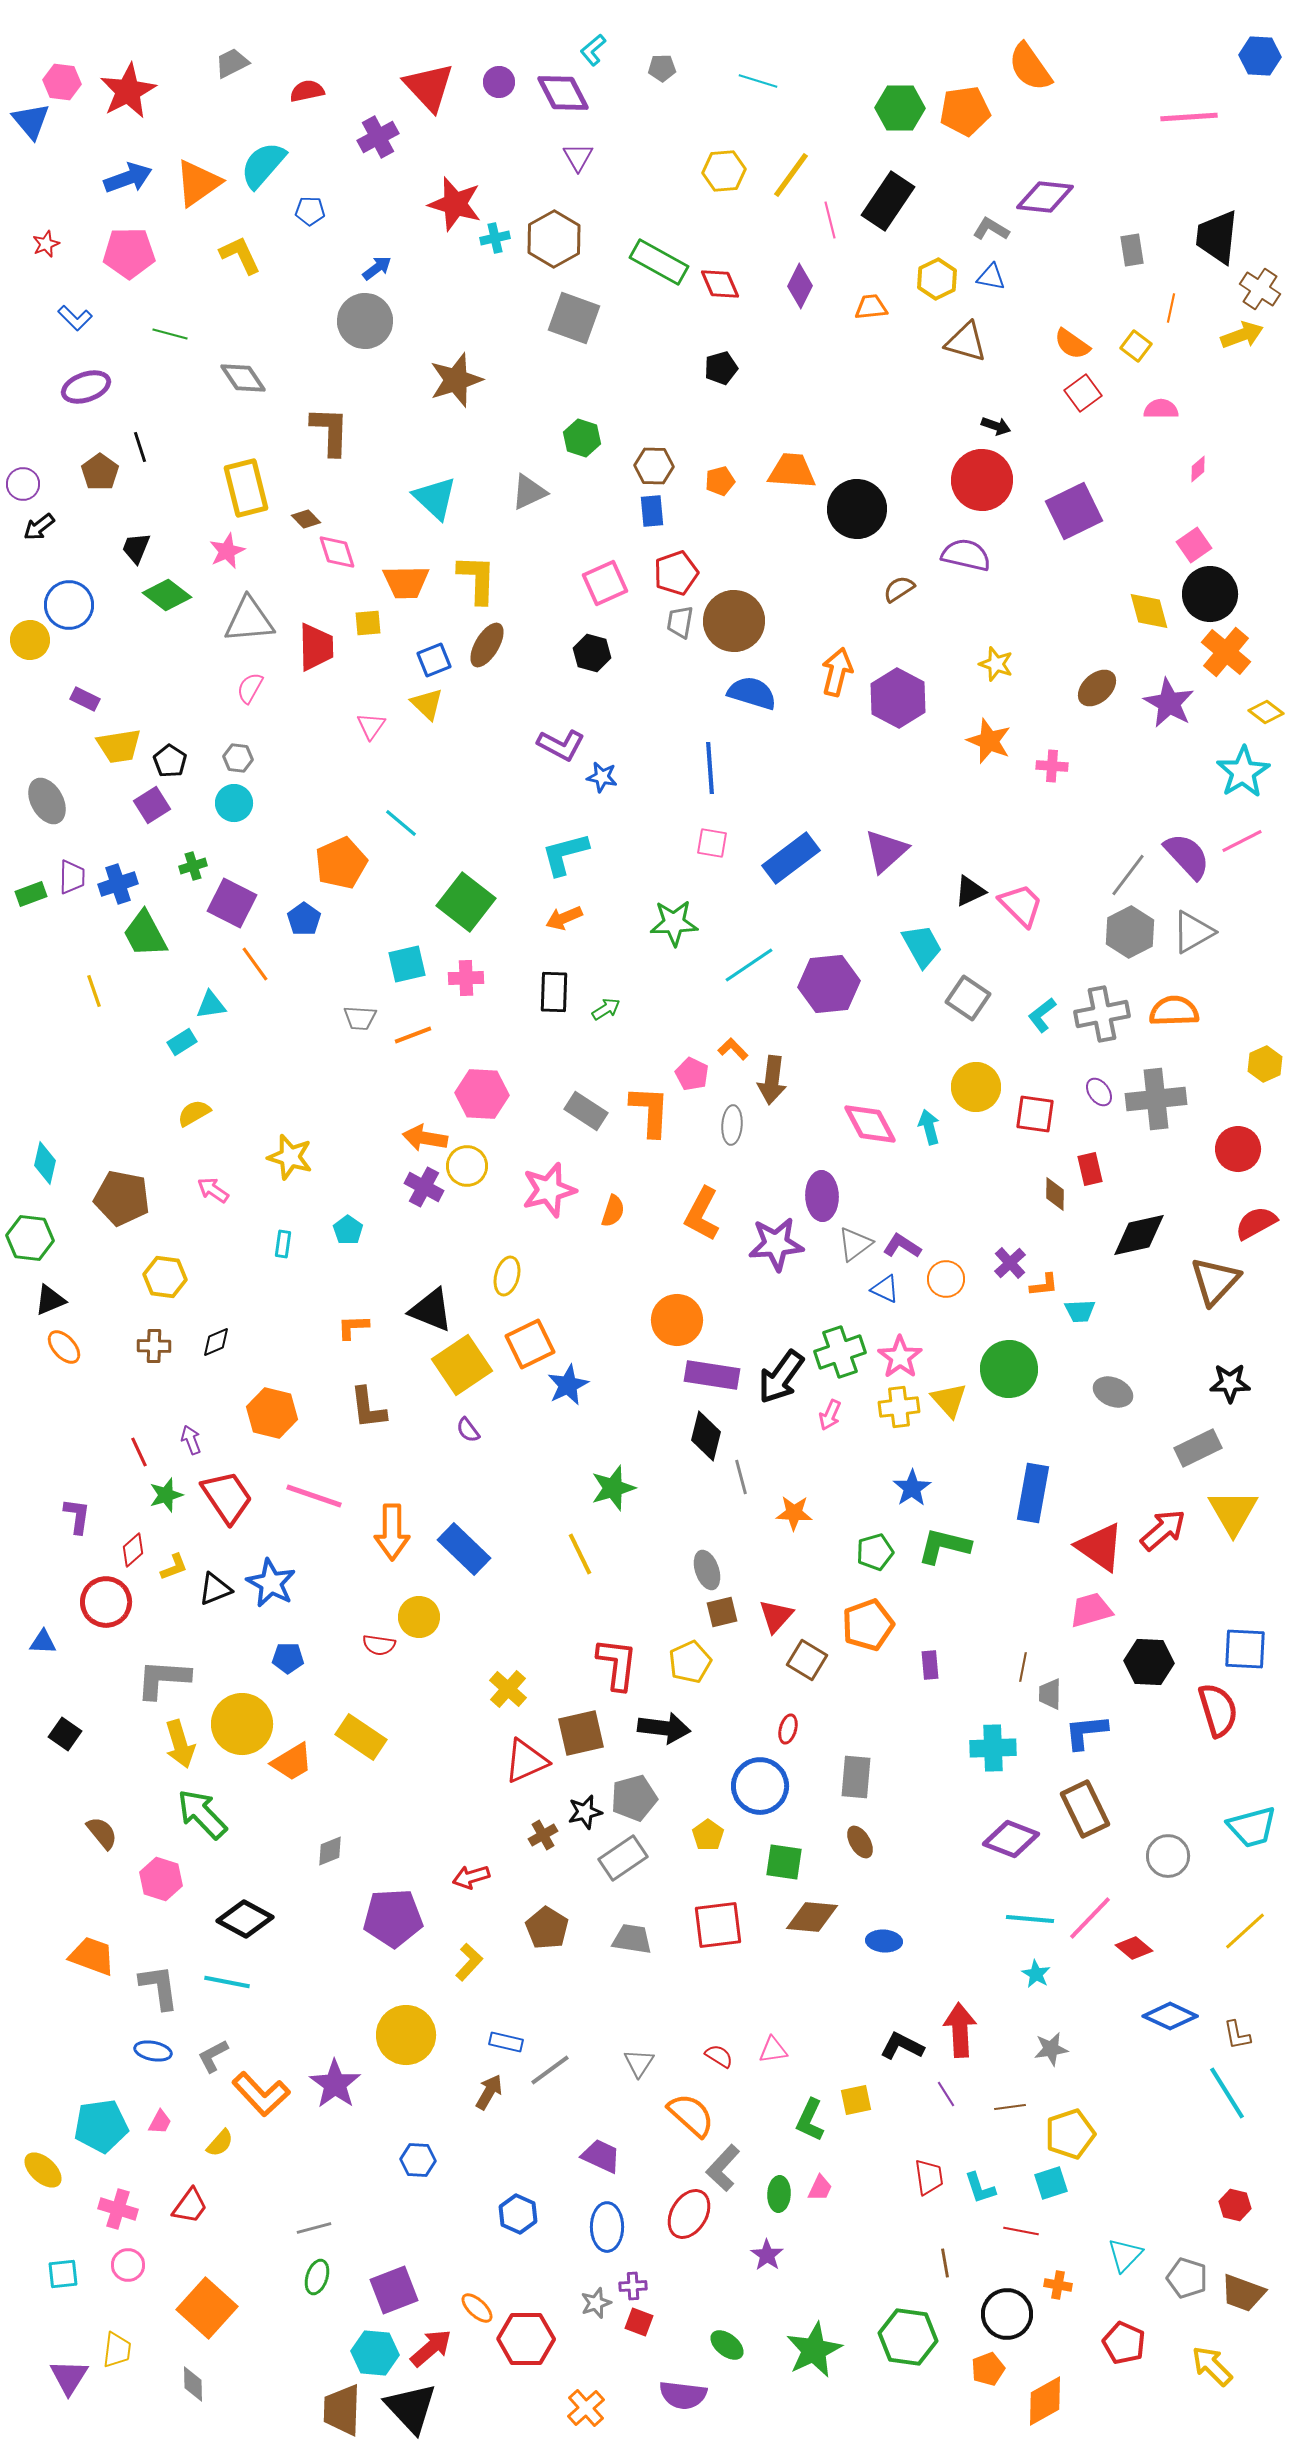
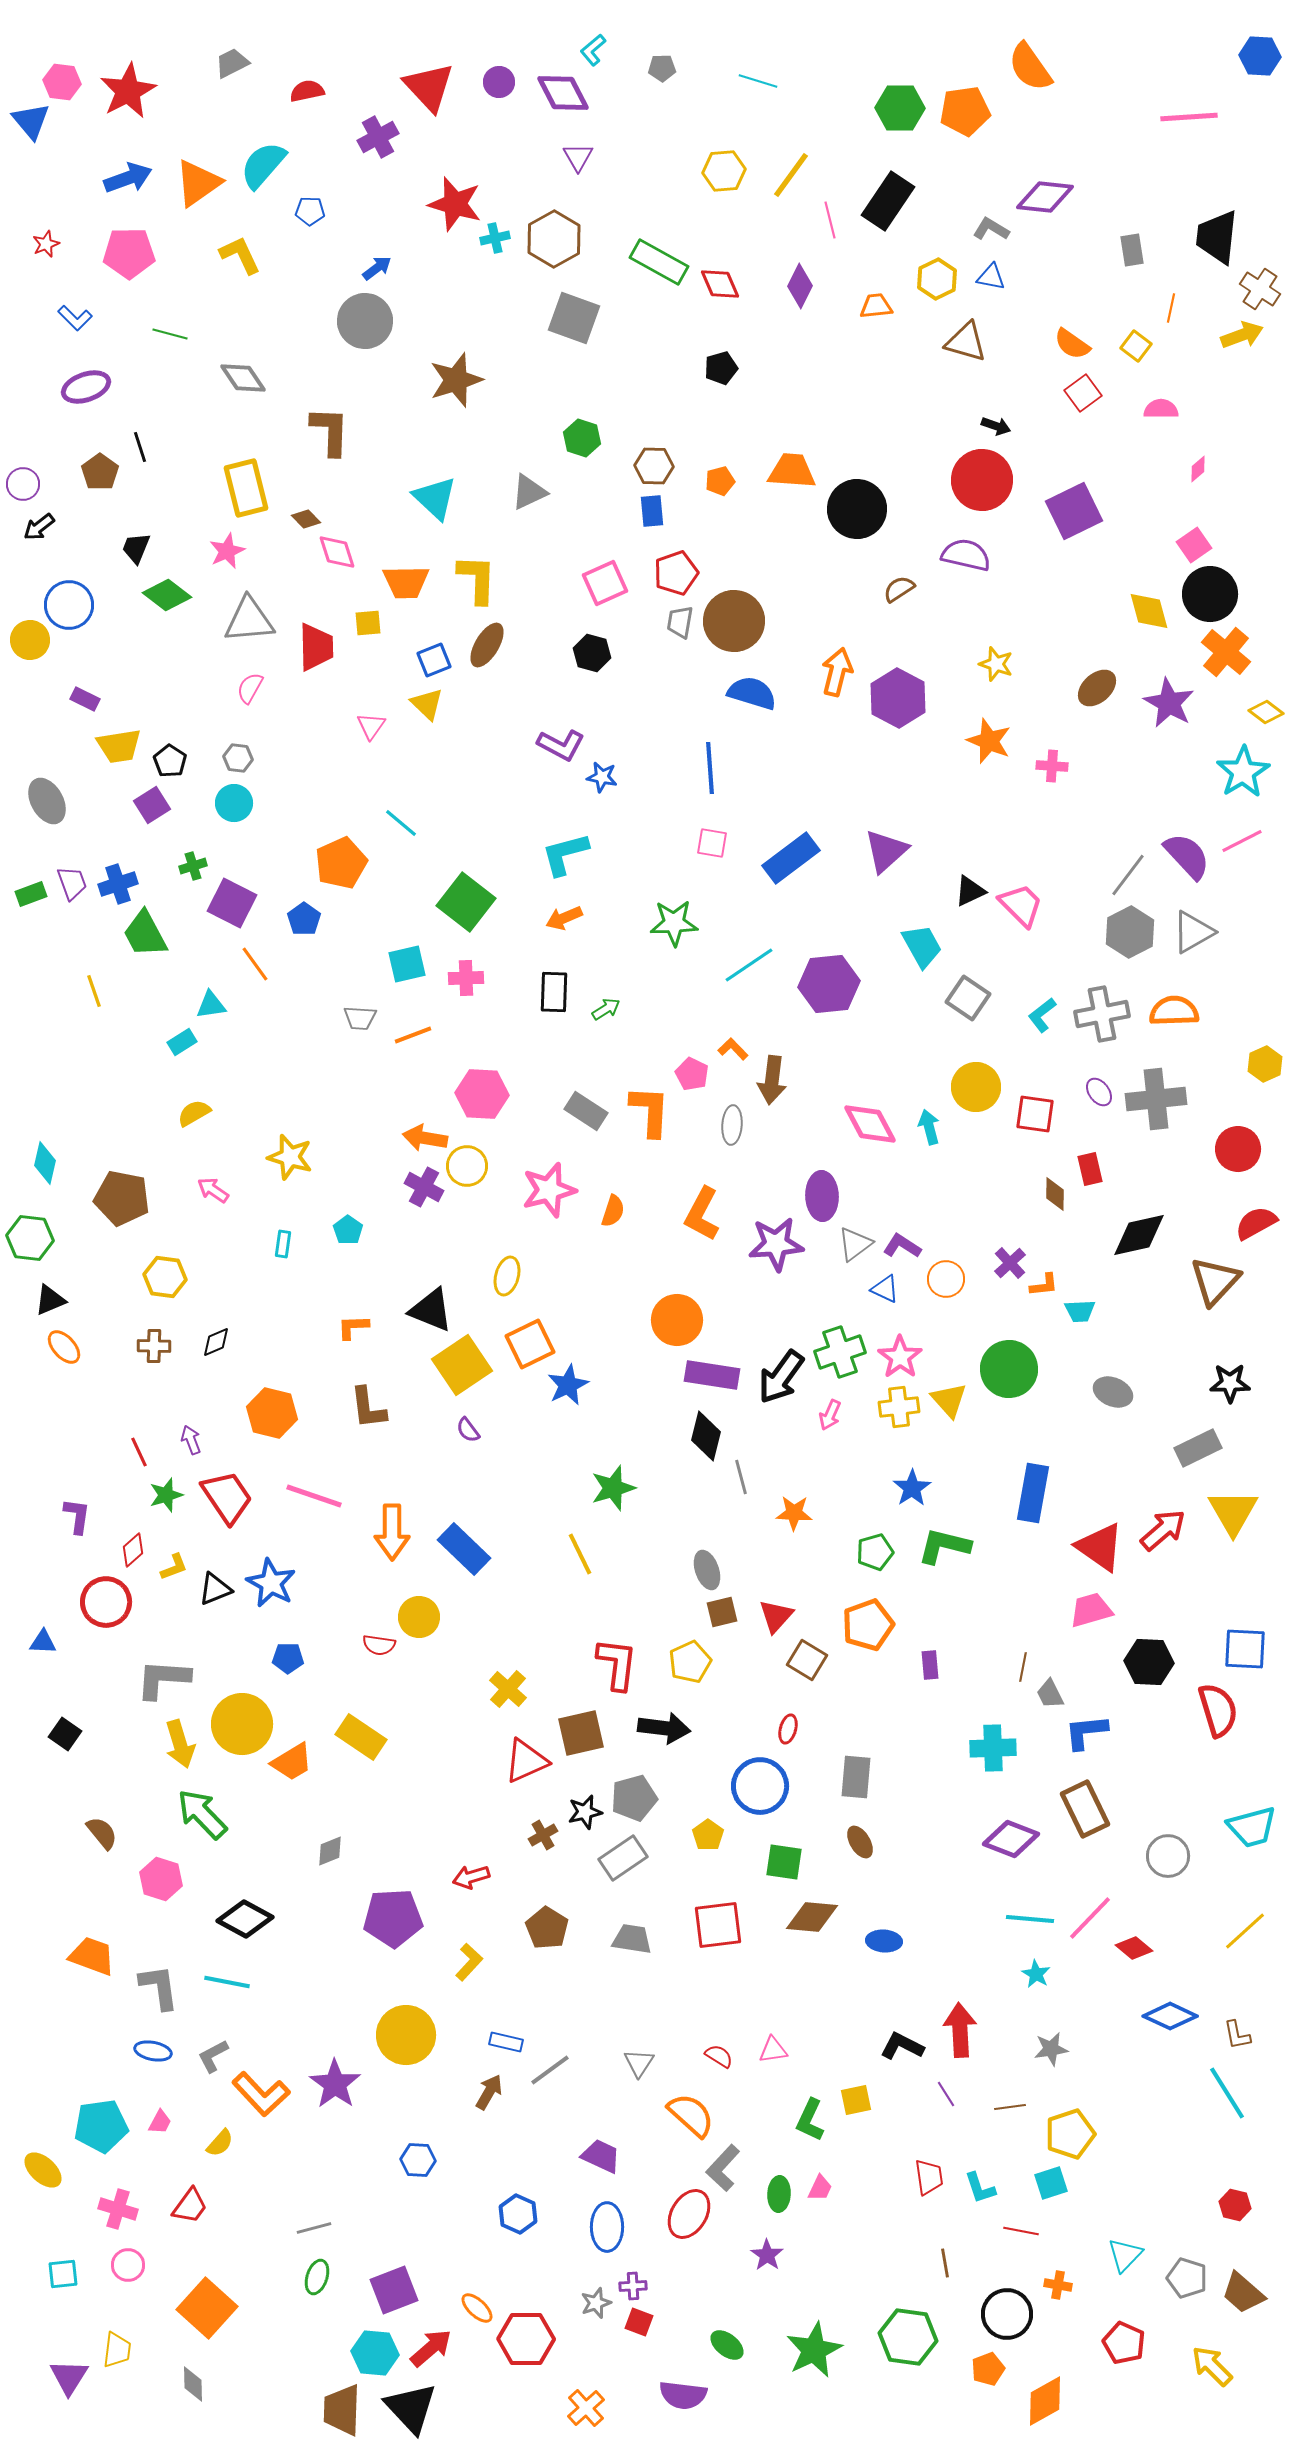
orange trapezoid at (871, 307): moved 5 px right, 1 px up
purple trapezoid at (72, 877): moved 6 px down; rotated 21 degrees counterclockwise
gray trapezoid at (1050, 1694): rotated 28 degrees counterclockwise
brown trapezoid at (1243, 2293): rotated 21 degrees clockwise
